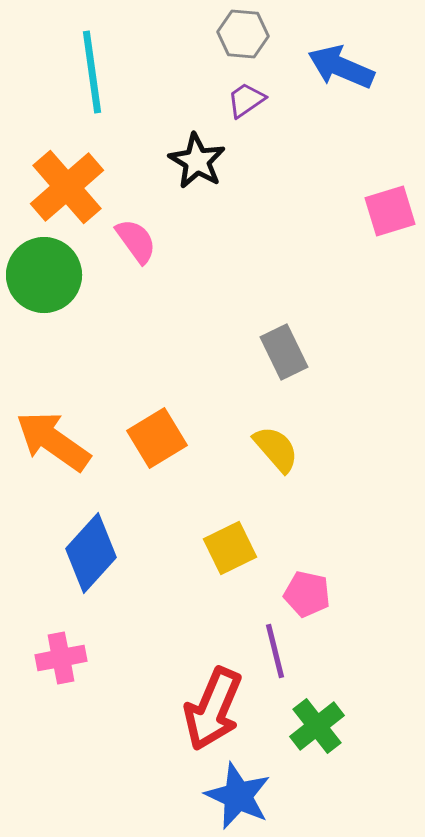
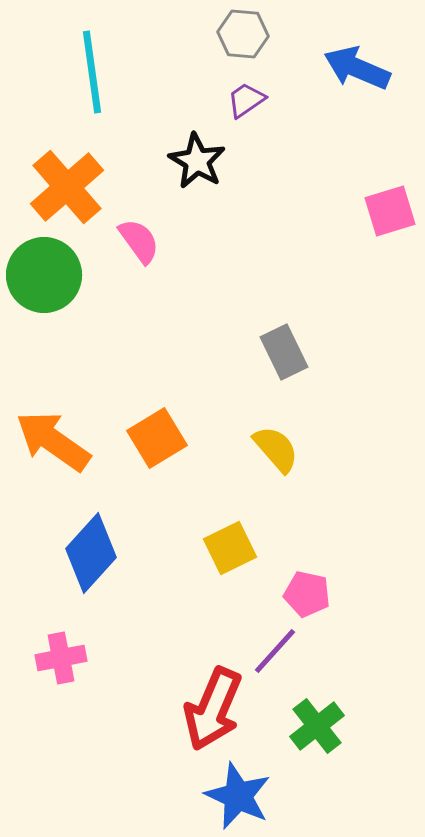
blue arrow: moved 16 px right, 1 px down
pink semicircle: moved 3 px right
purple line: rotated 56 degrees clockwise
